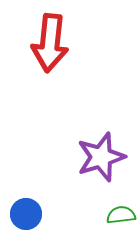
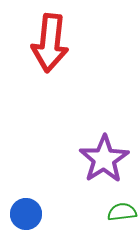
purple star: moved 3 px right, 2 px down; rotated 15 degrees counterclockwise
green semicircle: moved 1 px right, 3 px up
